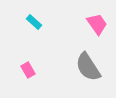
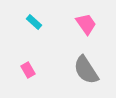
pink trapezoid: moved 11 px left
gray semicircle: moved 2 px left, 3 px down
